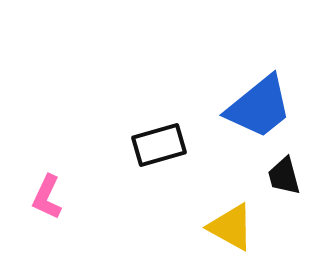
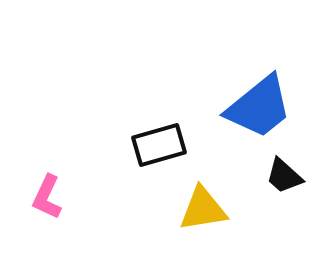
black trapezoid: rotated 33 degrees counterclockwise
yellow triangle: moved 28 px left, 18 px up; rotated 38 degrees counterclockwise
